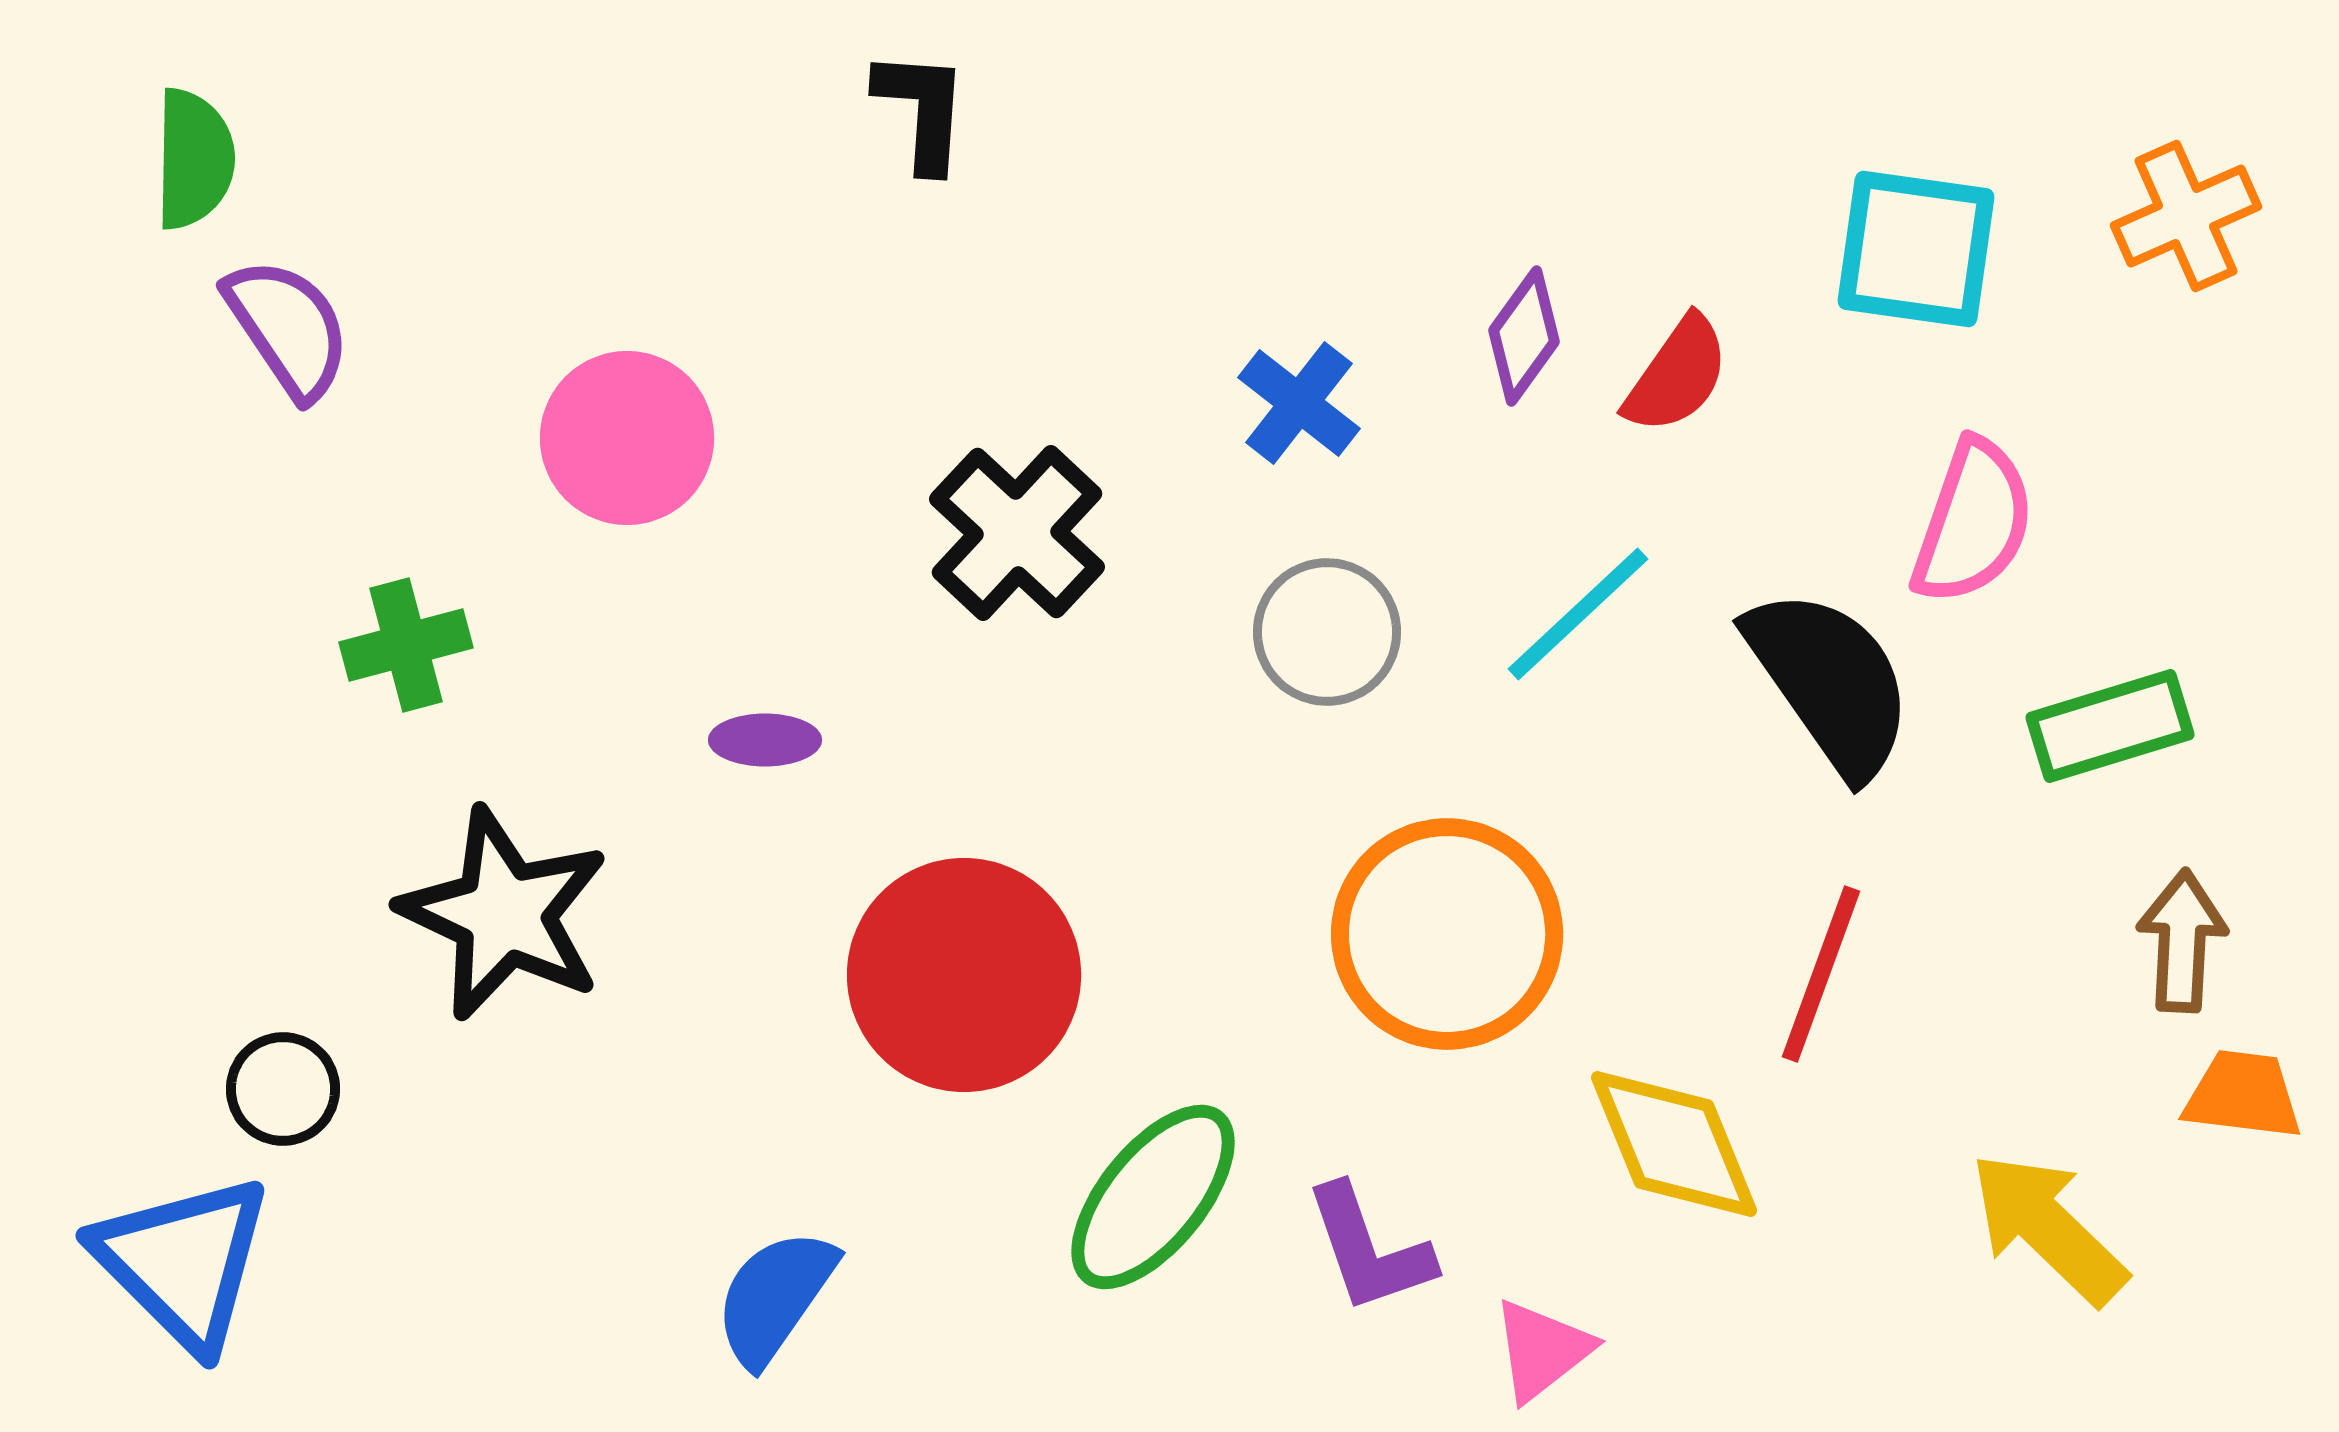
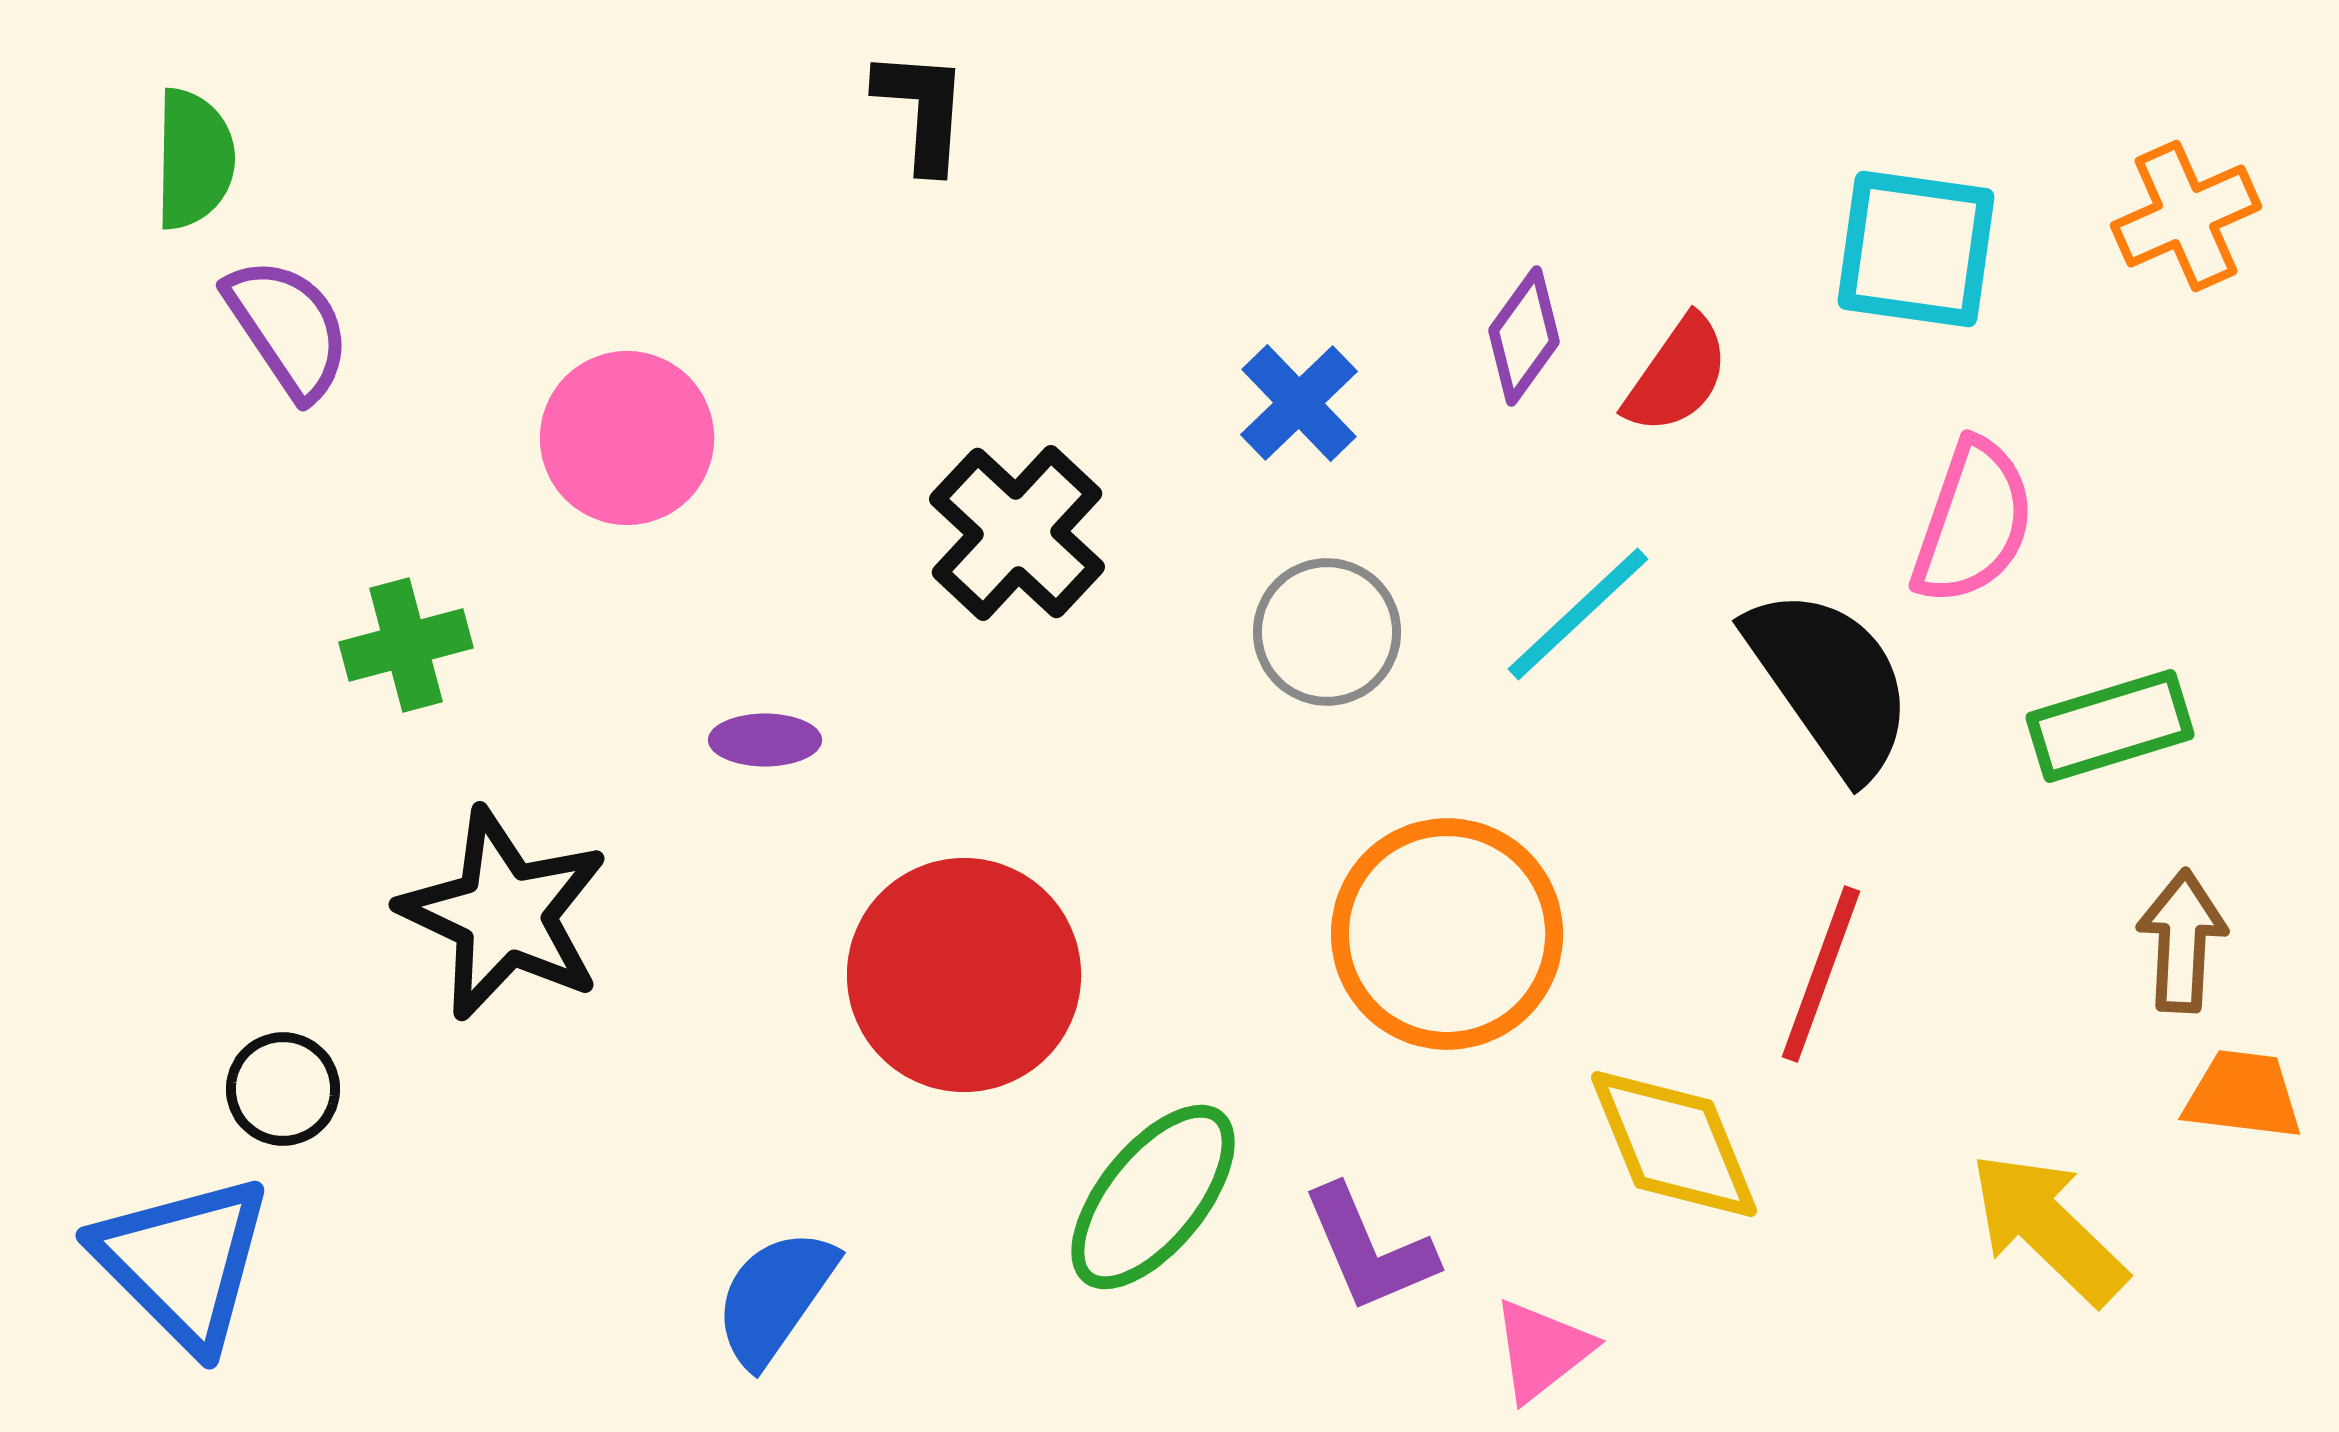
blue cross: rotated 8 degrees clockwise
purple L-shape: rotated 4 degrees counterclockwise
